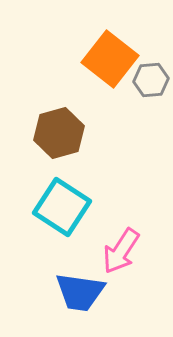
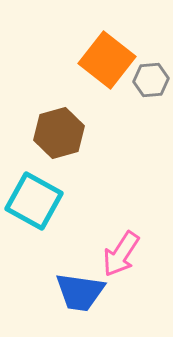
orange square: moved 3 px left, 1 px down
cyan square: moved 28 px left, 6 px up; rotated 4 degrees counterclockwise
pink arrow: moved 3 px down
